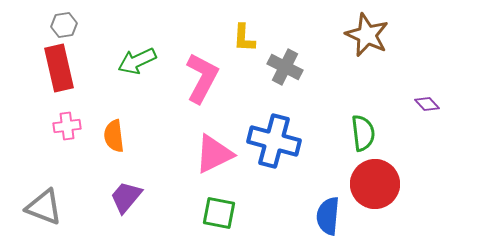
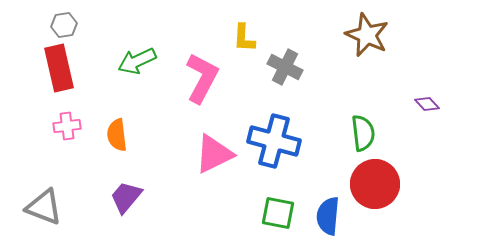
orange semicircle: moved 3 px right, 1 px up
green square: moved 59 px right
